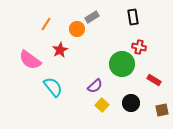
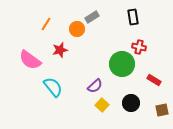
red star: rotated 14 degrees clockwise
